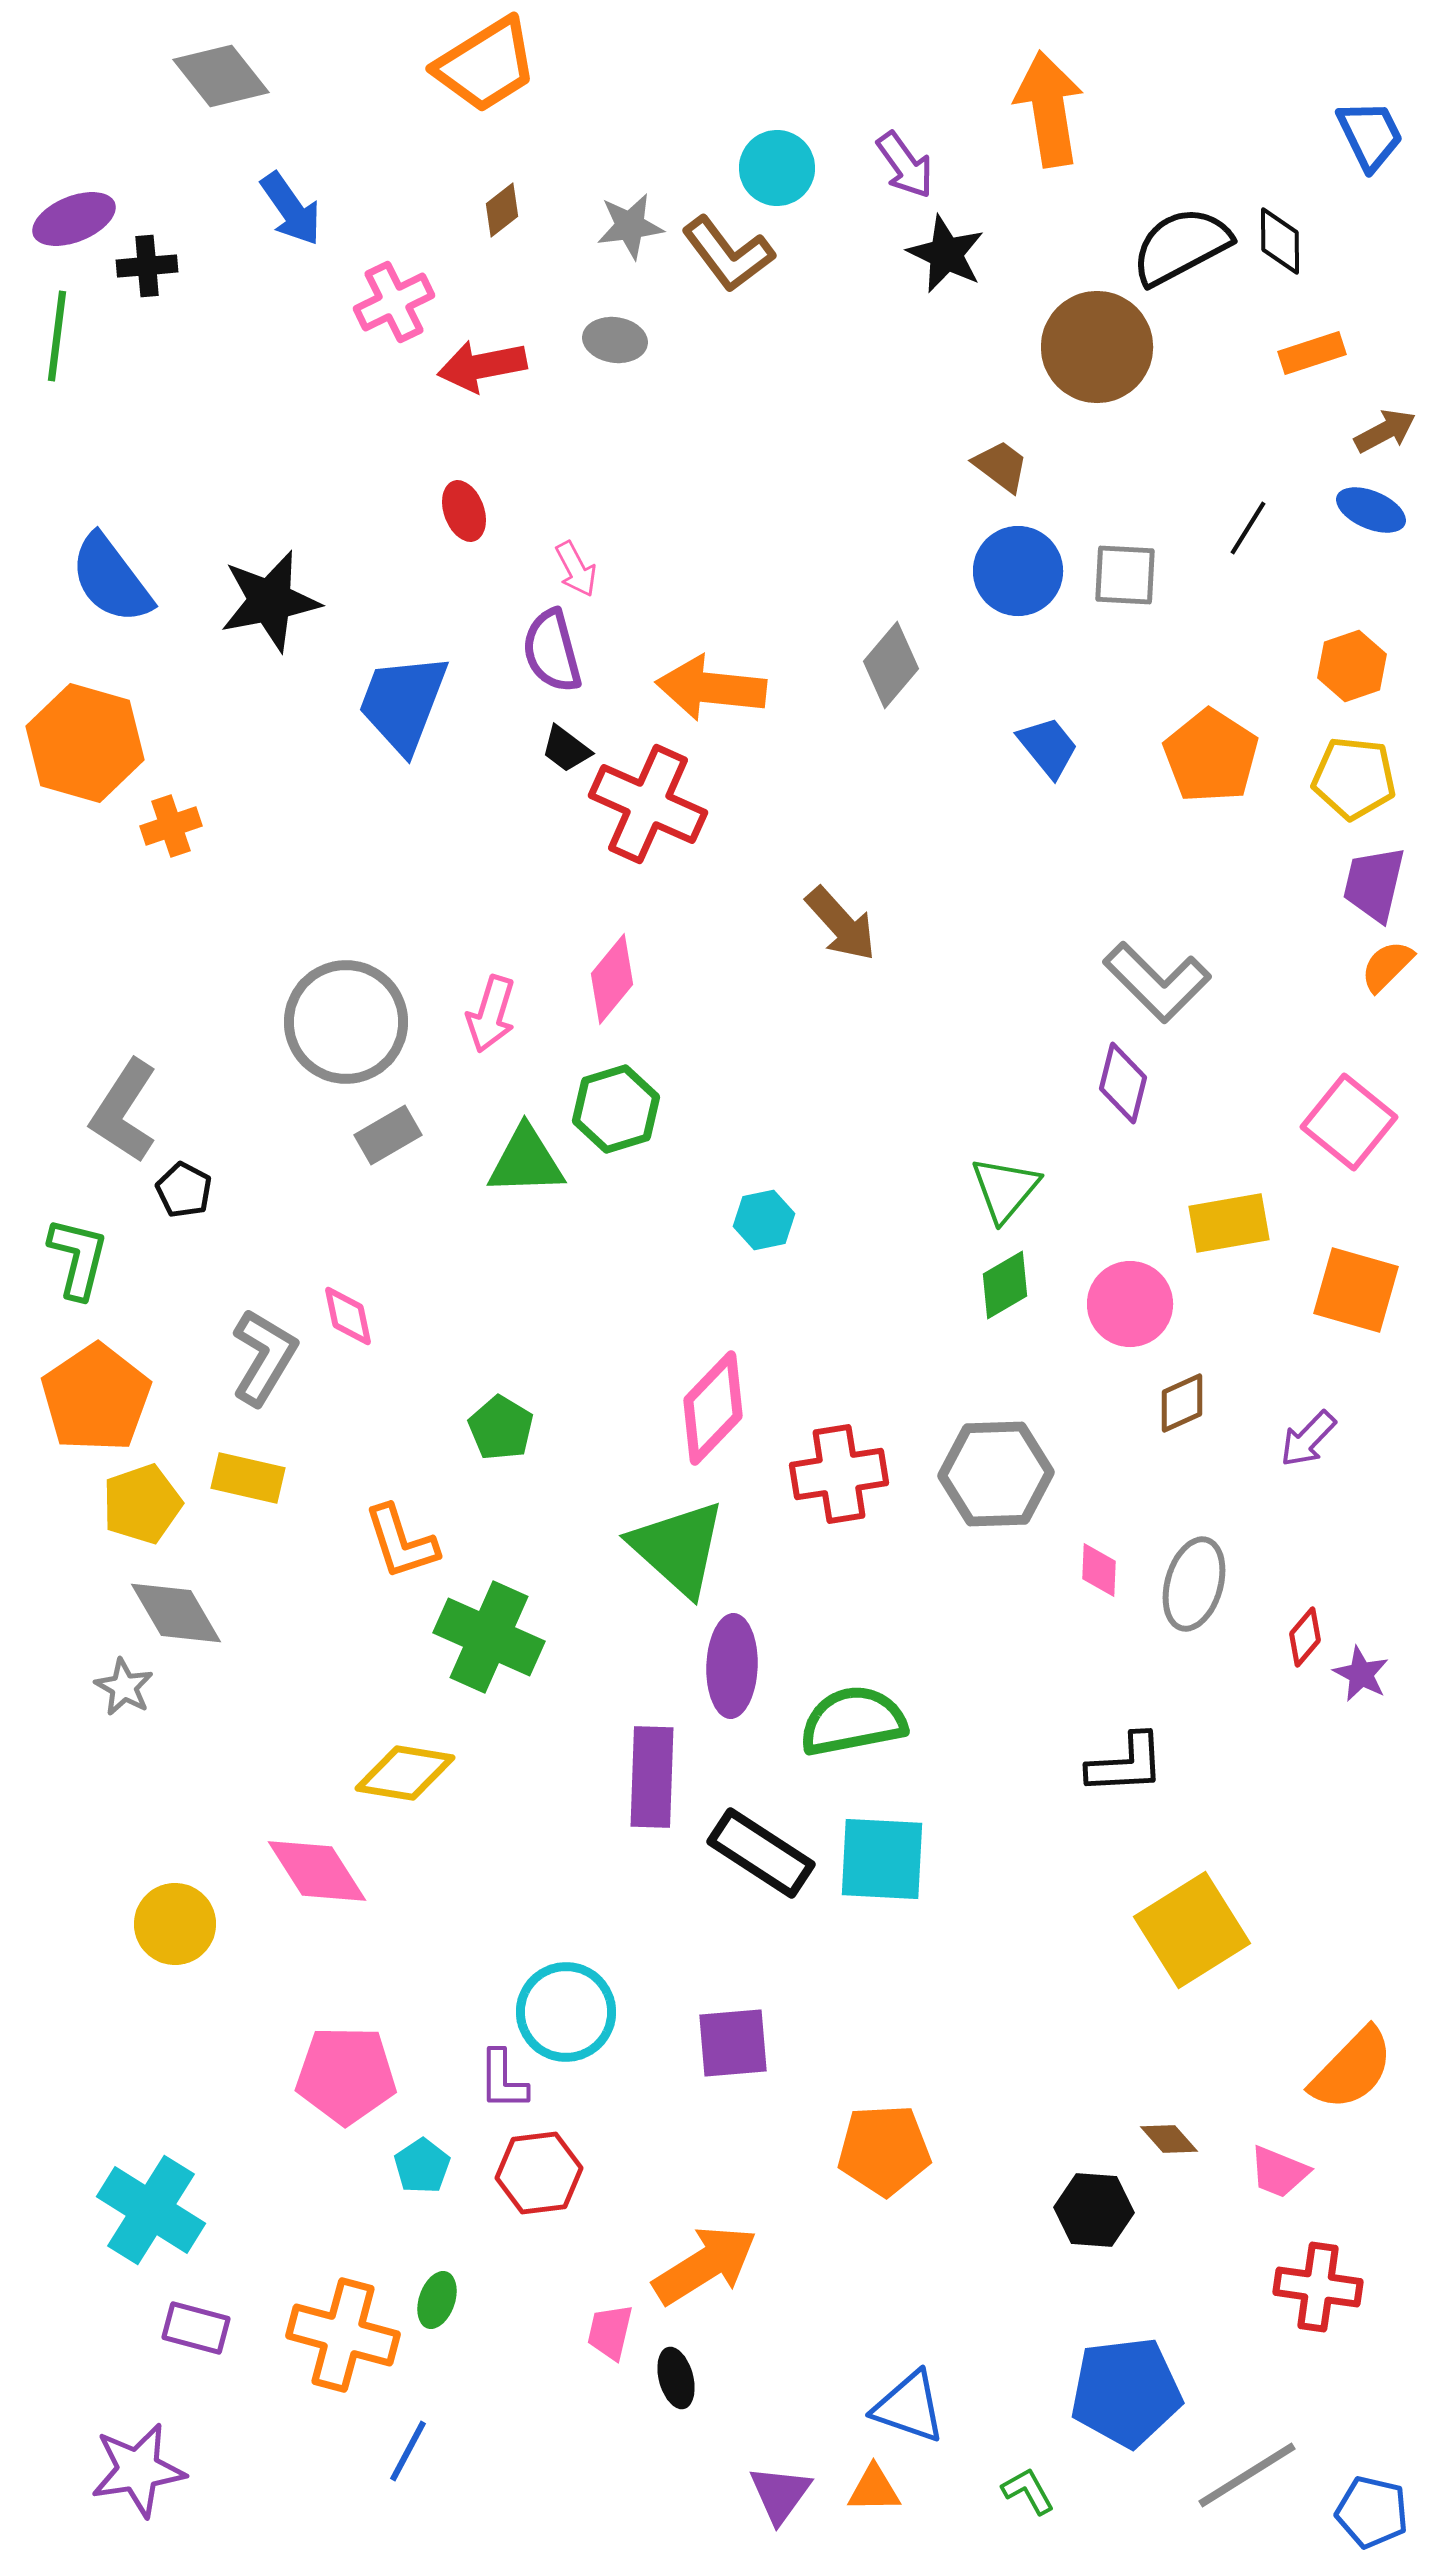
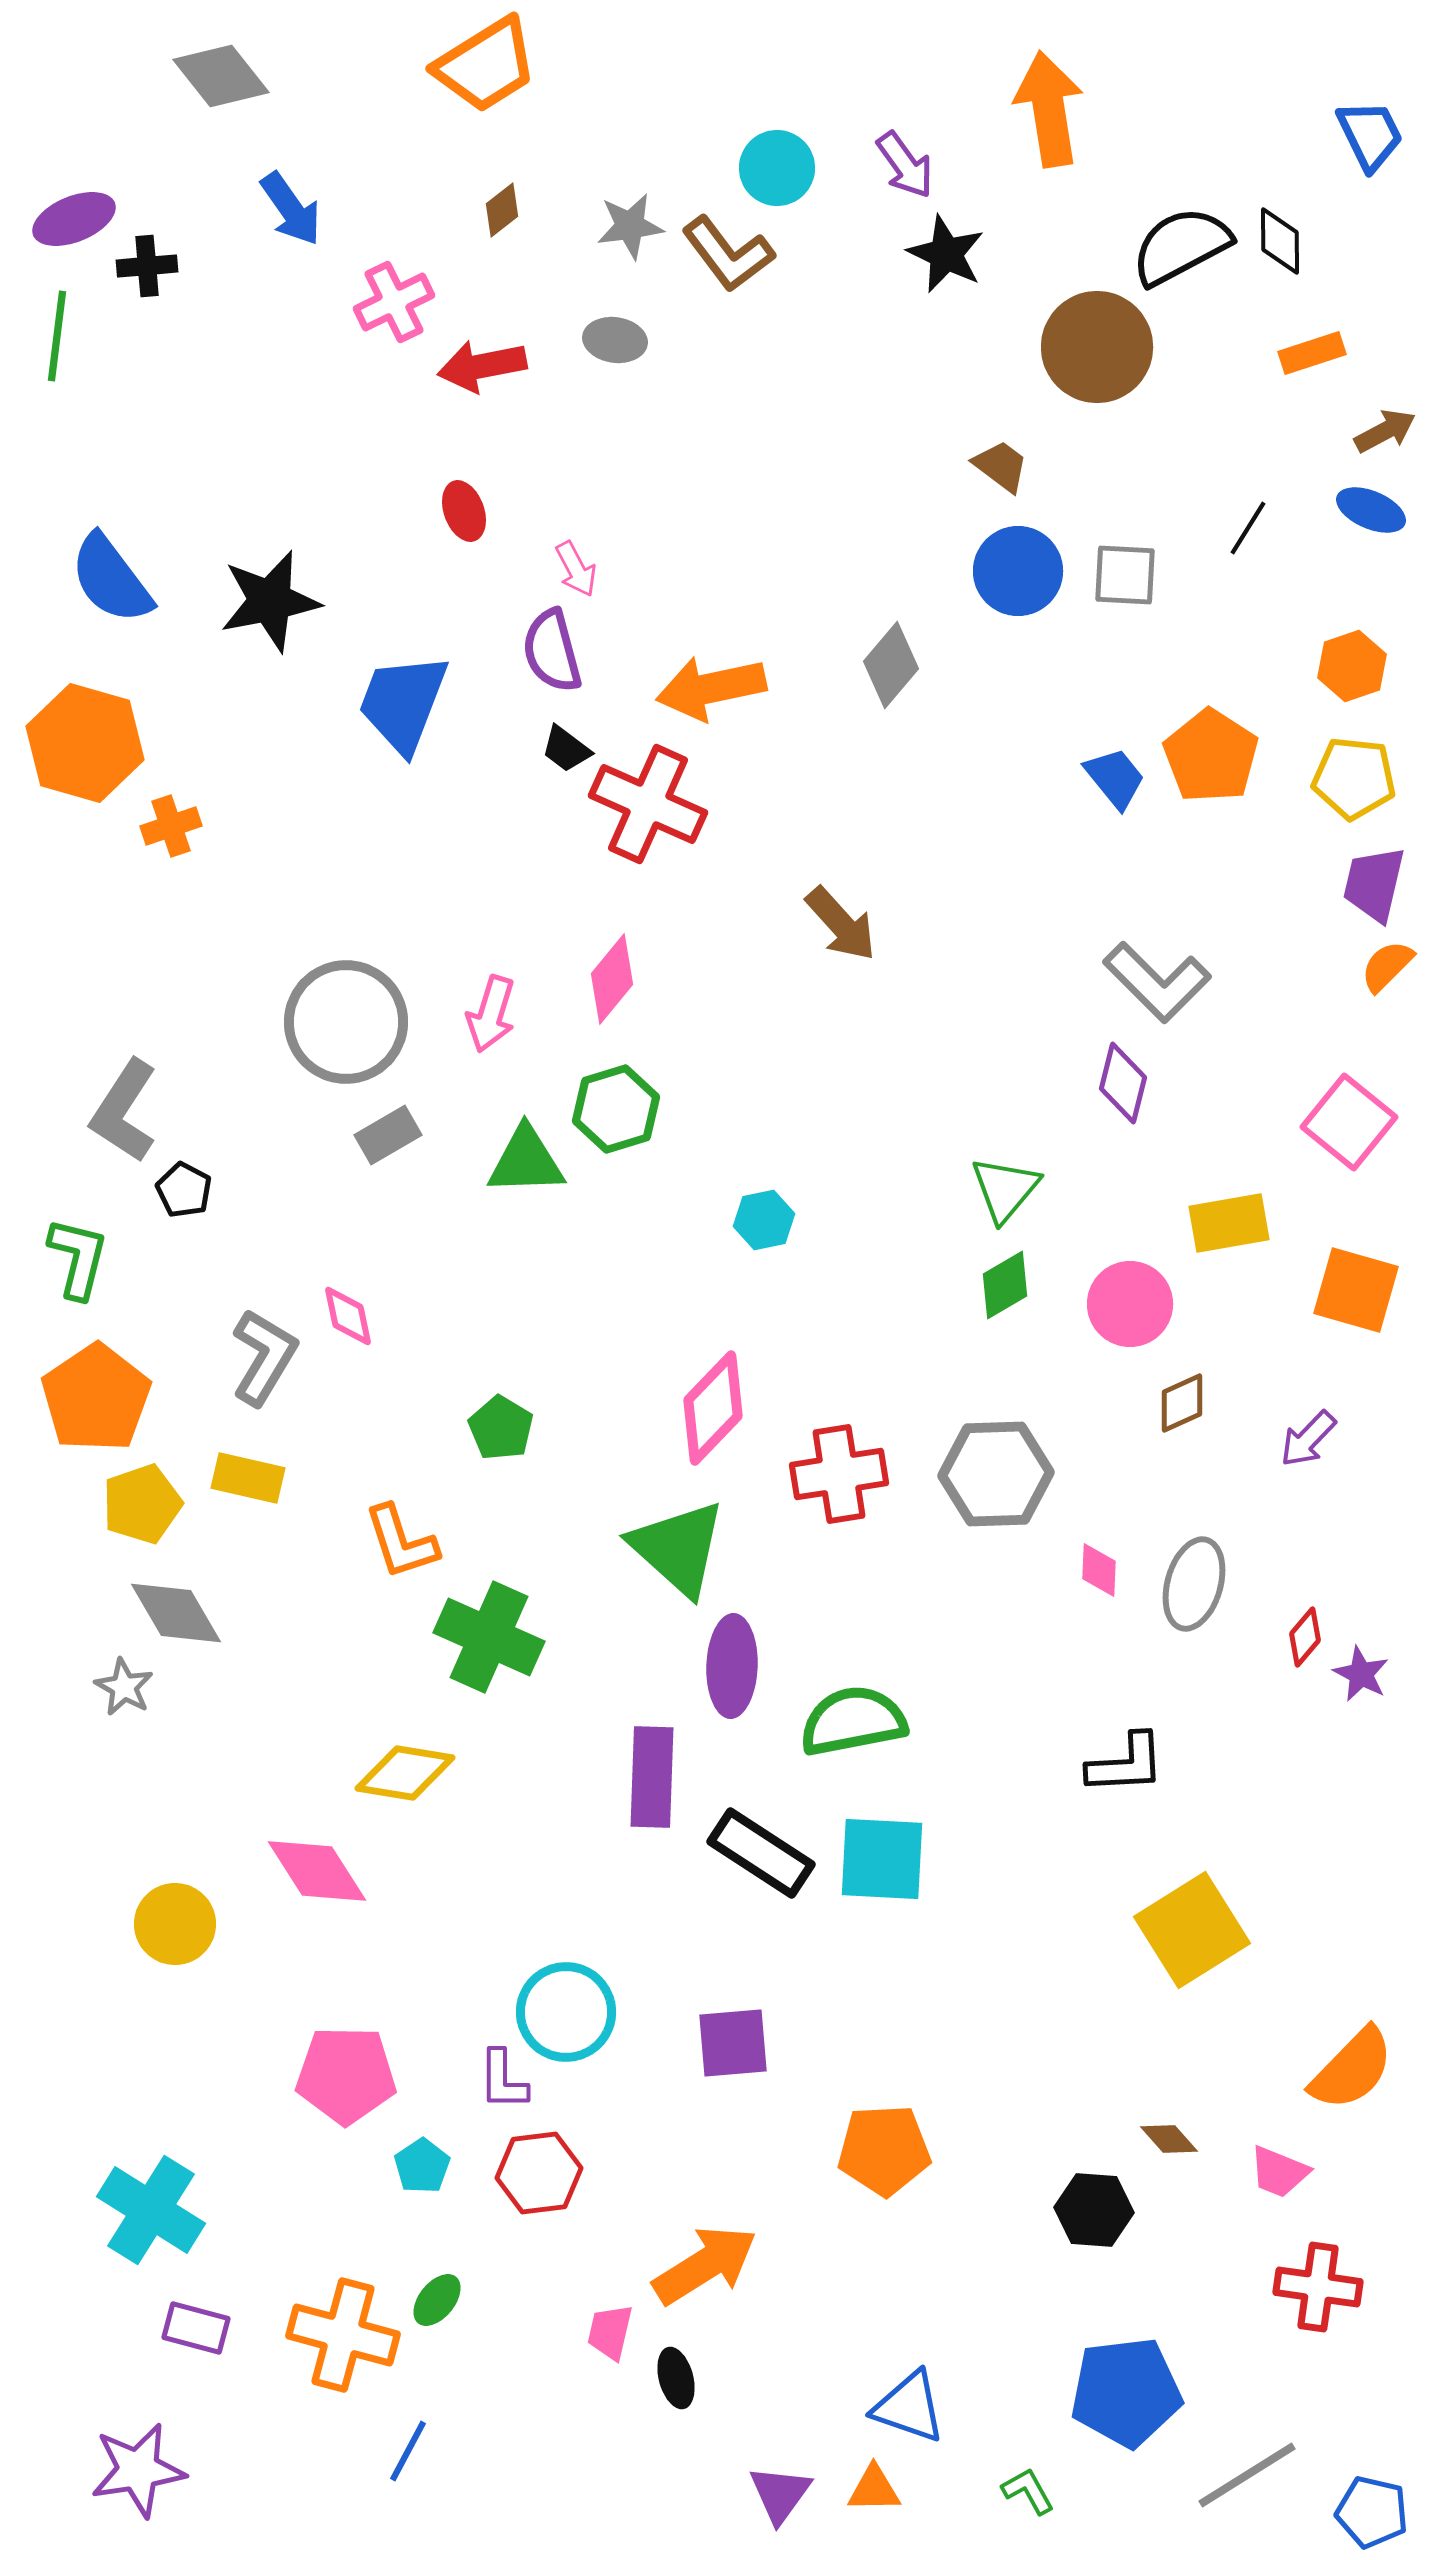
orange arrow at (711, 688): rotated 18 degrees counterclockwise
blue trapezoid at (1048, 747): moved 67 px right, 31 px down
green ellipse at (437, 2300): rotated 20 degrees clockwise
